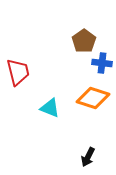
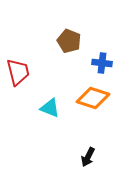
brown pentagon: moved 15 px left; rotated 15 degrees counterclockwise
